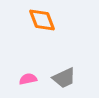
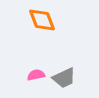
pink semicircle: moved 8 px right, 4 px up
